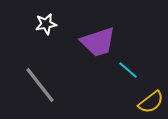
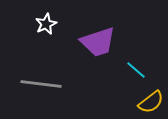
white star: rotated 15 degrees counterclockwise
cyan line: moved 8 px right
gray line: moved 1 px right, 1 px up; rotated 45 degrees counterclockwise
